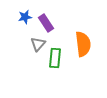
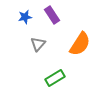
purple rectangle: moved 6 px right, 8 px up
orange semicircle: moved 3 px left; rotated 40 degrees clockwise
green rectangle: moved 20 px down; rotated 54 degrees clockwise
